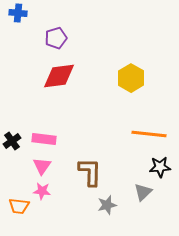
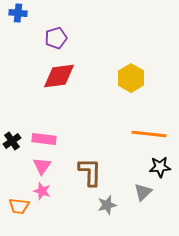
pink star: rotated 12 degrees clockwise
